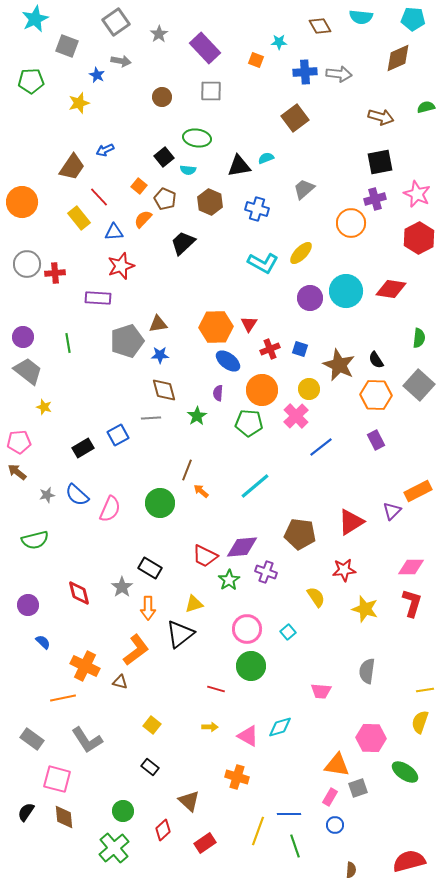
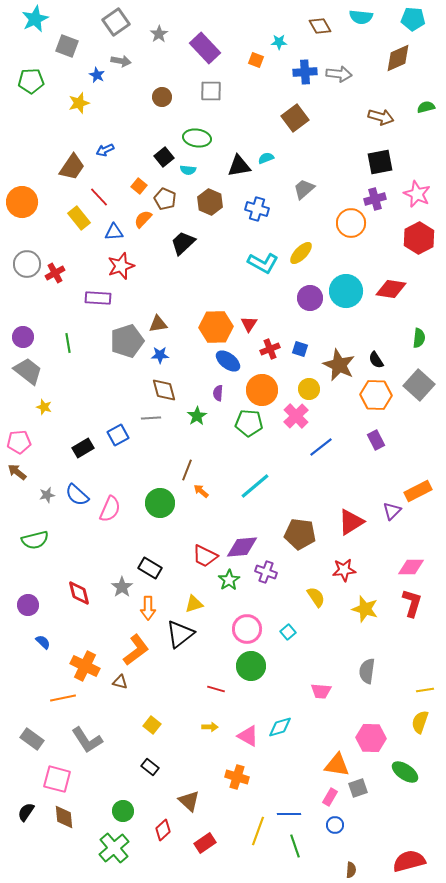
red cross at (55, 273): rotated 24 degrees counterclockwise
